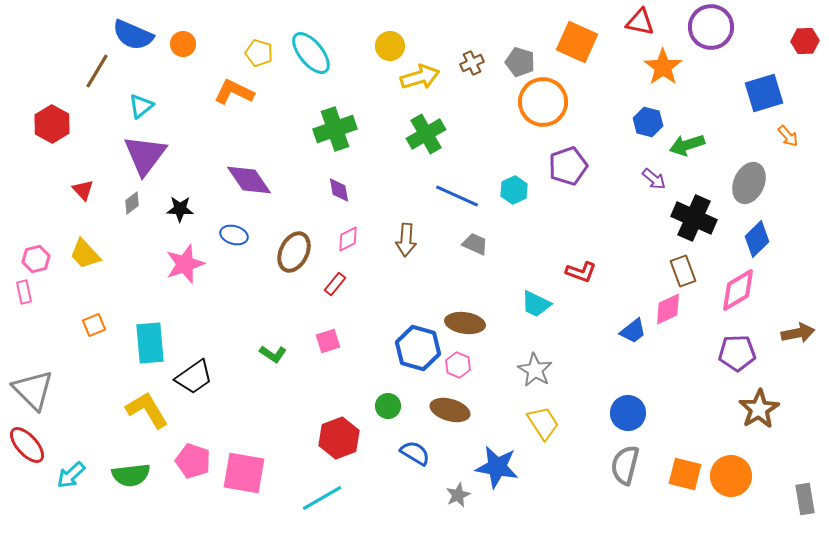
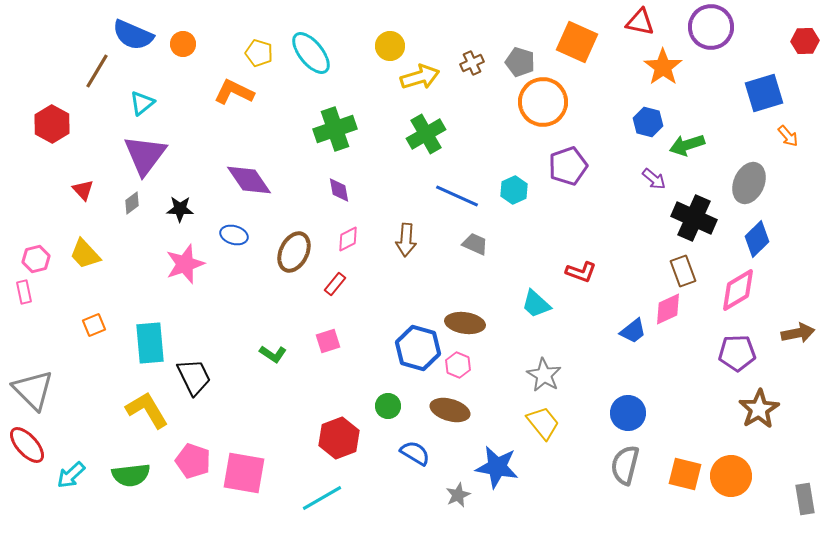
cyan triangle at (141, 106): moved 1 px right, 3 px up
cyan trapezoid at (536, 304): rotated 16 degrees clockwise
gray star at (535, 370): moved 9 px right, 5 px down
black trapezoid at (194, 377): rotated 81 degrees counterclockwise
yellow trapezoid at (543, 423): rotated 6 degrees counterclockwise
